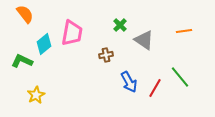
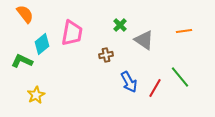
cyan diamond: moved 2 px left
